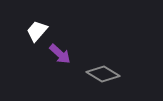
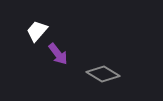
purple arrow: moved 2 px left; rotated 10 degrees clockwise
